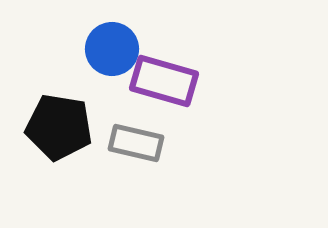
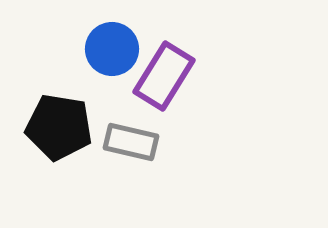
purple rectangle: moved 5 px up; rotated 74 degrees counterclockwise
gray rectangle: moved 5 px left, 1 px up
